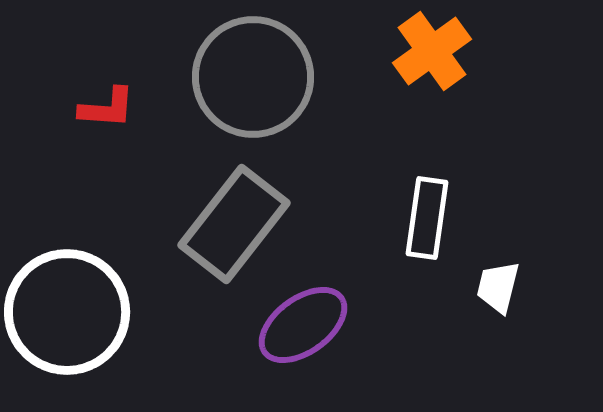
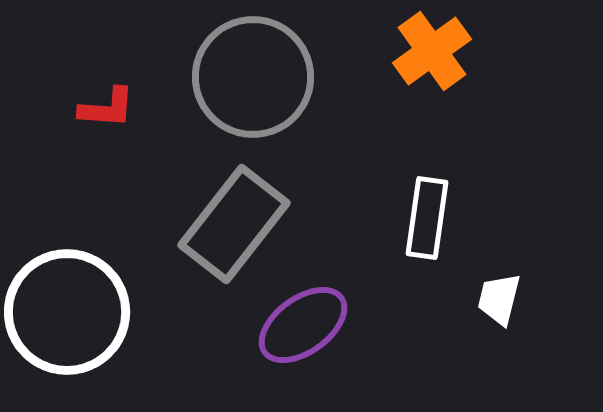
white trapezoid: moved 1 px right, 12 px down
